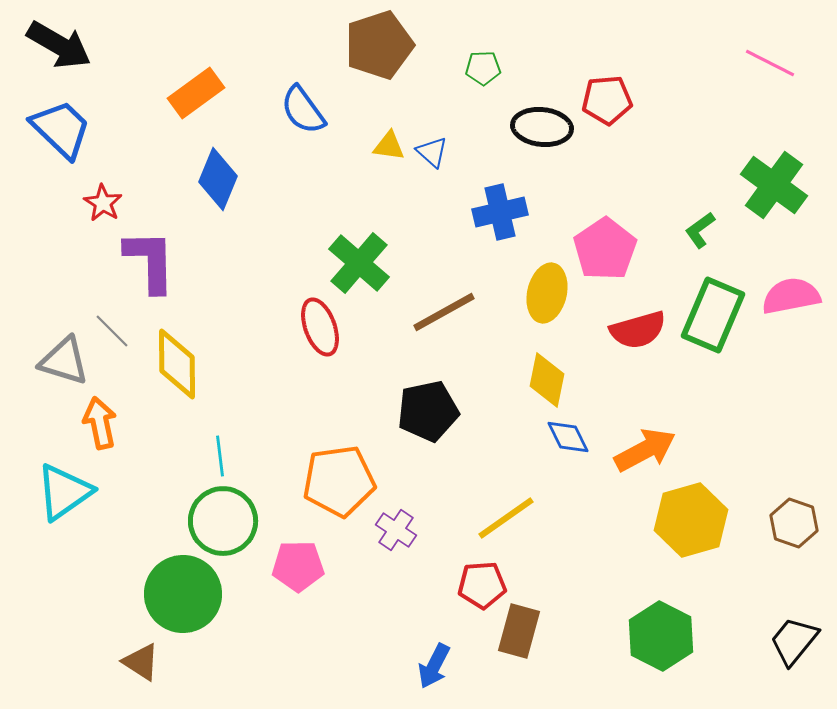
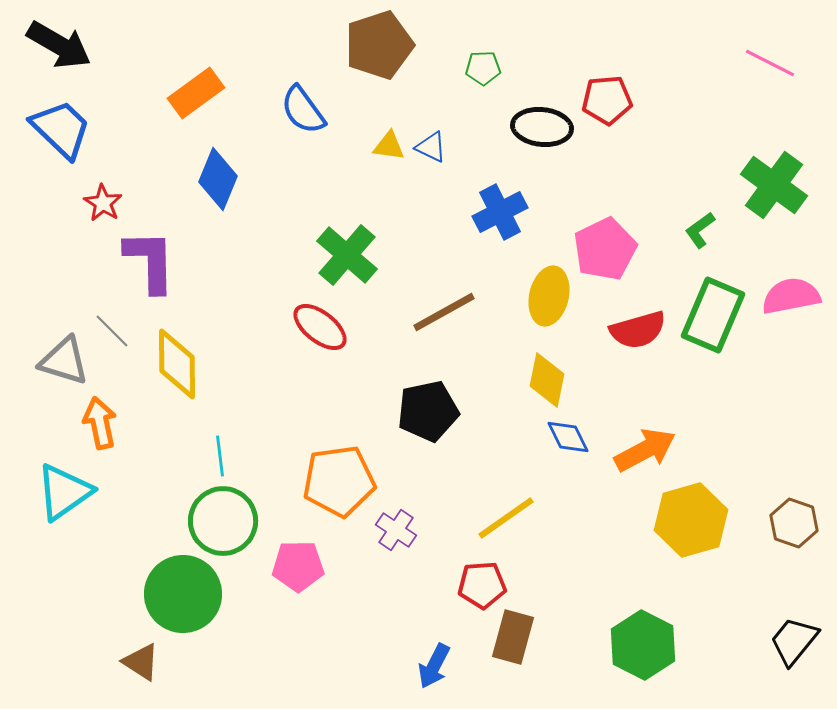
blue triangle at (432, 152): moved 1 px left, 5 px up; rotated 16 degrees counterclockwise
blue cross at (500, 212): rotated 14 degrees counterclockwise
pink pentagon at (605, 249): rotated 8 degrees clockwise
green cross at (359, 263): moved 12 px left, 8 px up
yellow ellipse at (547, 293): moved 2 px right, 3 px down
red ellipse at (320, 327): rotated 32 degrees counterclockwise
brown rectangle at (519, 631): moved 6 px left, 6 px down
green hexagon at (661, 636): moved 18 px left, 9 px down
